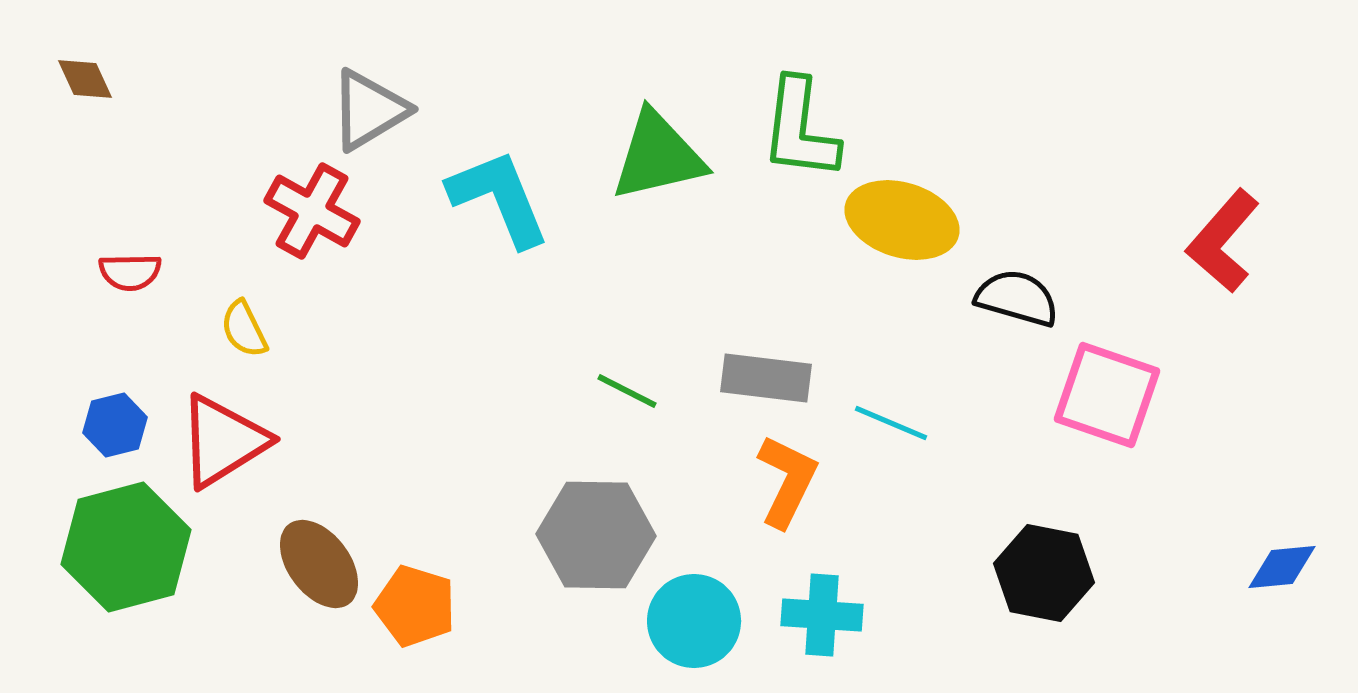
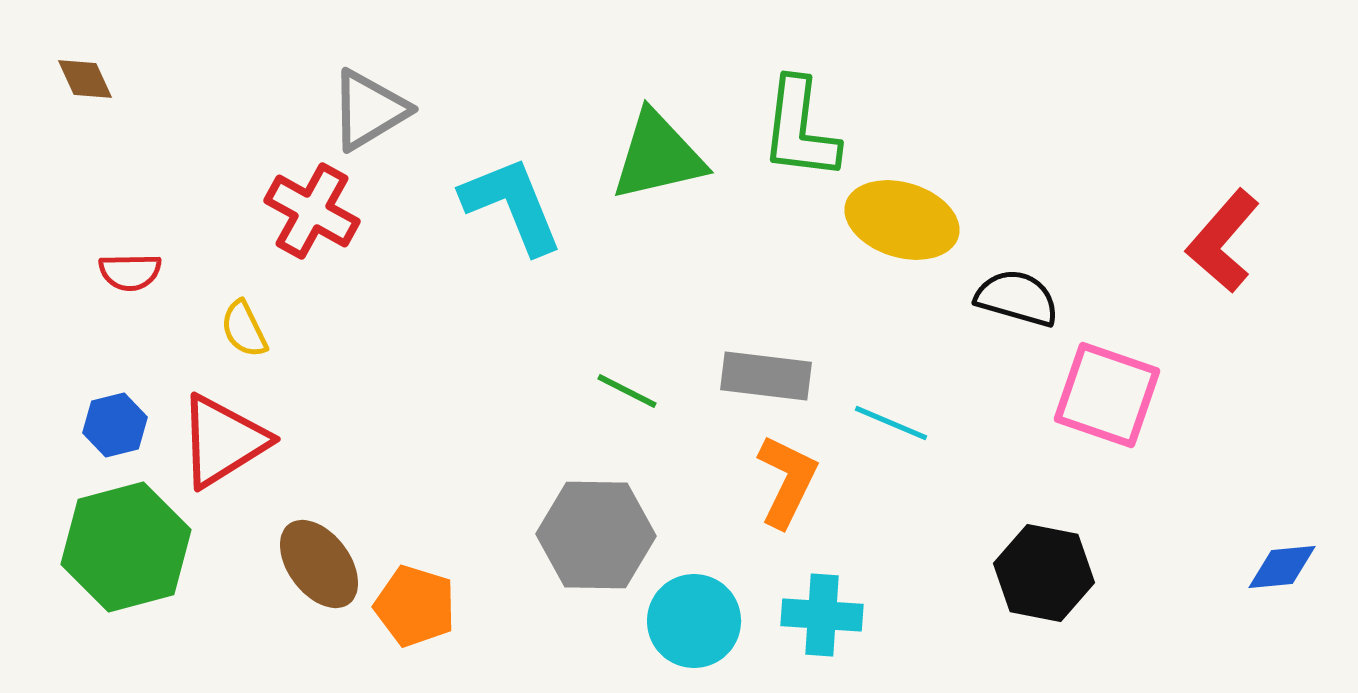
cyan L-shape: moved 13 px right, 7 px down
gray rectangle: moved 2 px up
